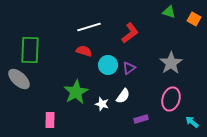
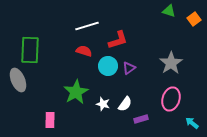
green triangle: moved 1 px up
orange square: rotated 24 degrees clockwise
white line: moved 2 px left, 1 px up
red L-shape: moved 12 px left, 7 px down; rotated 20 degrees clockwise
cyan circle: moved 1 px down
gray ellipse: moved 1 px left, 1 px down; rotated 25 degrees clockwise
white semicircle: moved 2 px right, 8 px down
white star: moved 1 px right
cyan arrow: moved 1 px down
